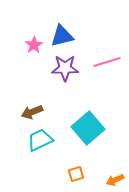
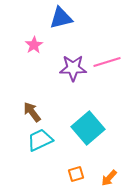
blue triangle: moved 1 px left, 18 px up
purple star: moved 8 px right
brown arrow: rotated 75 degrees clockwise
orange arrow: moved 6 px left, 2 px up; rotated 24 degrees counterclockwise
